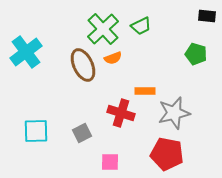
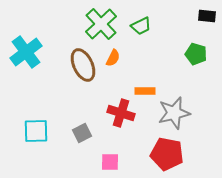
green cross: moved 2 px left, 5 px up
orange semicircle: rotated 42 degrees counterclockwise
